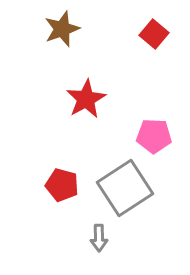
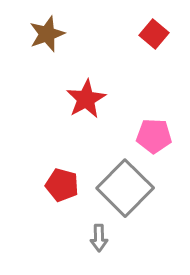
brown star: moved 15 px left, 5 px down
gray square: rotated 12 degrees counterclockwise
